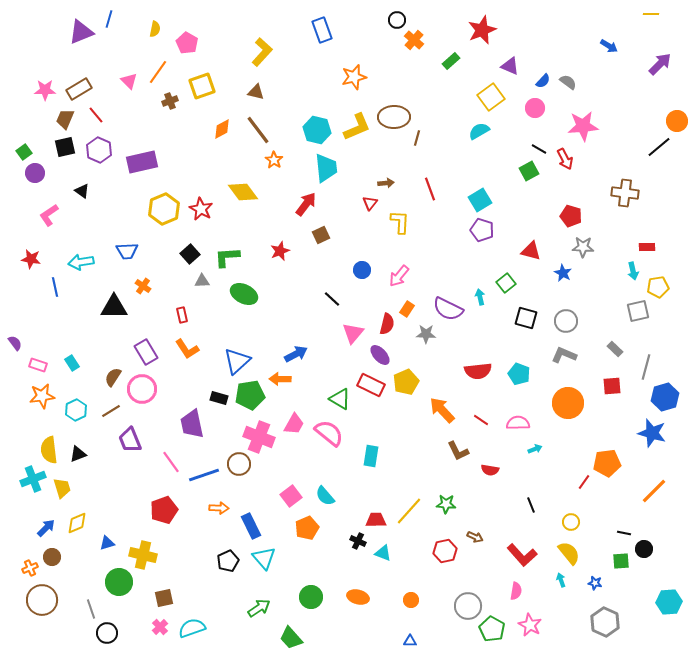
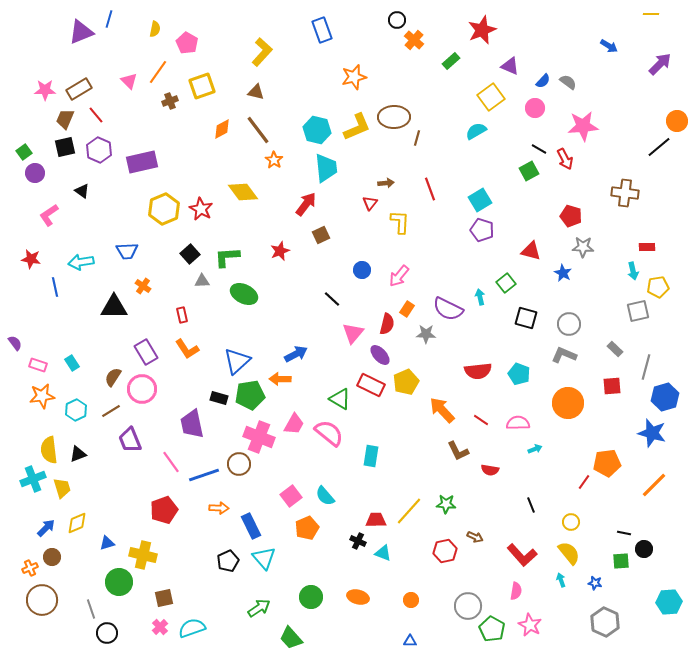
cyan semicircle at (479, 131): moved 3 px left
gray circle at (566, 321): moved 3 px right, 3 px down
orange line at (654, 491): moved 6 px up
